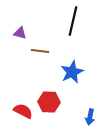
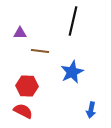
purple triangle: rotated 16 degrees counterclockwise
red hexagon: moved 22 px left, 16 px up
blue arrow: moved 1 px right, 7 px up
